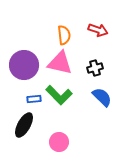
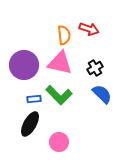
red arrow: moved 9 px left, 1 px up
black cross: rotated 14 degrees counterclockwise
blue semicircle: moved 3 px up
black ellipse: moved 6 px right, 1 px up
